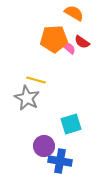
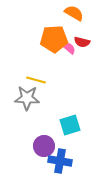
red semicircle: rotated 21 degrees counterclockwise
gray star: rotated 25 degrees counterclockwise
cyan square: moved 1 px left, 1 px down
